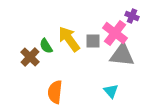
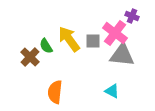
cyan triangle: moved 1 px right; rotated 21 degrees counterclockwise
